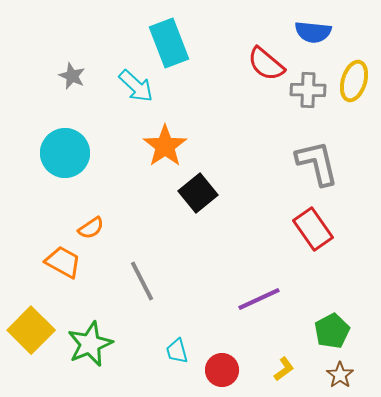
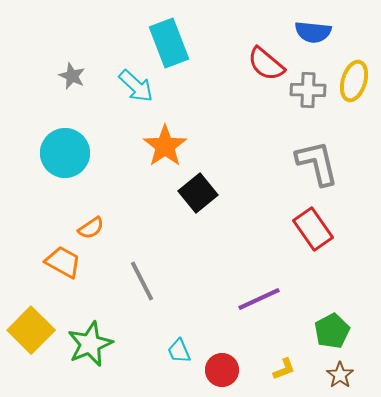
cyan trapezoid: moved 2 px right; rotated 8 degrees counterclockwise
yellow L-shape: rotated 15 degrees clockwise
